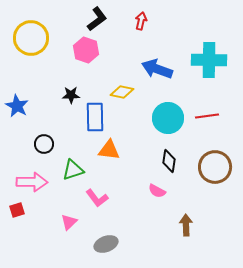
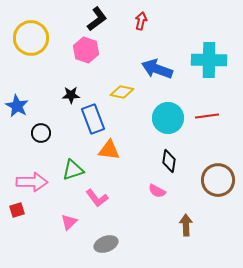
blue rectangle: moved 2 px left, 2 px down; rotated 20 degrees counterclockwise
black circle: moved 3 px left, 11 px up
brown circle: moved 3 px right, 13 px down
